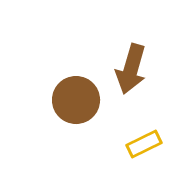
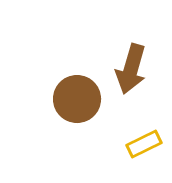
brown circle: moved 1 px right, 1 px up
